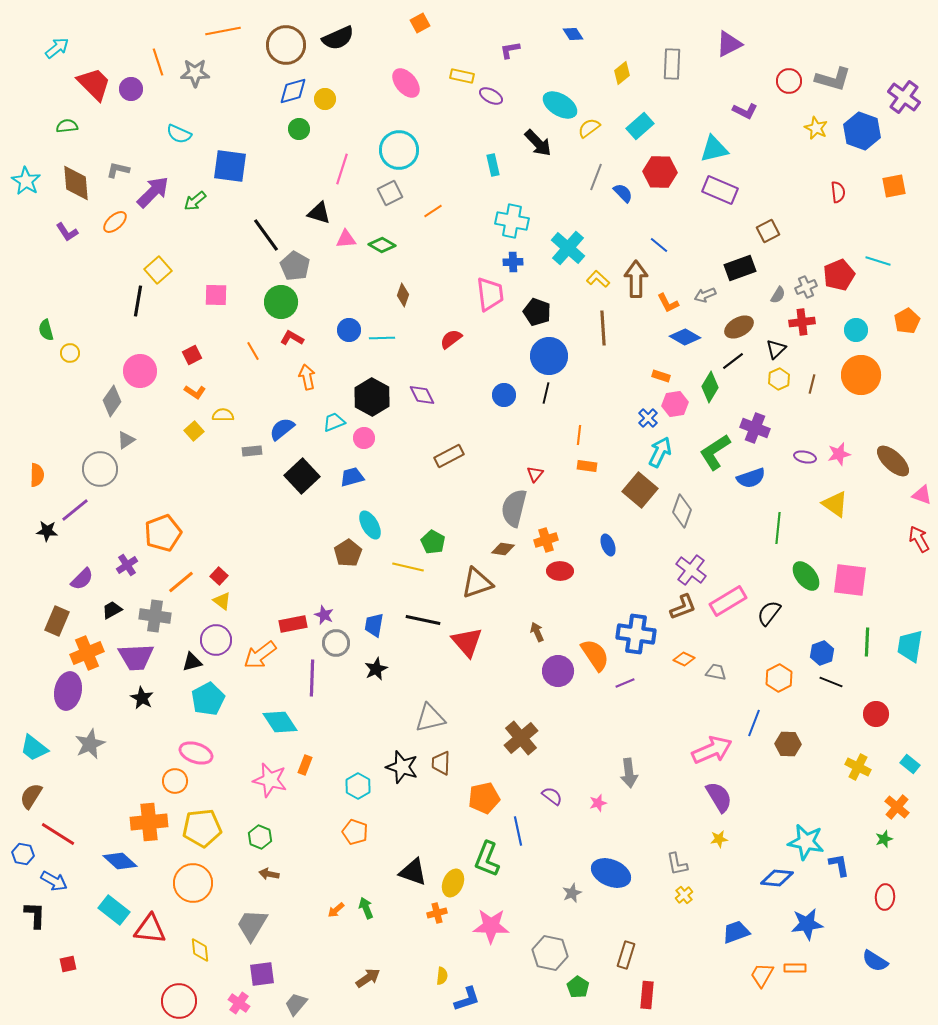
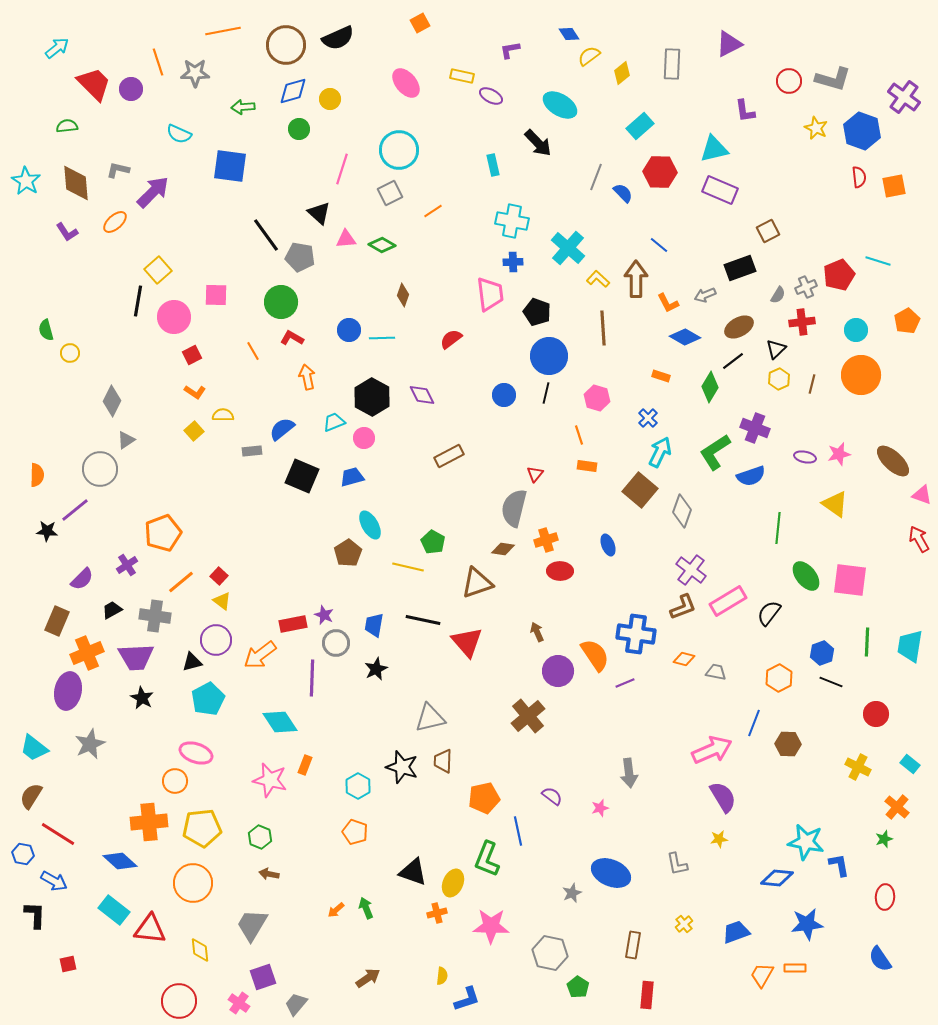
blue diamond at (573, 34): moved 4 px left
yellow circle at (325, 99): moved 5 px right
purple L-shape at (745, 111): rotated 55 degrees clockwise
yellow semicircle at (589, 128): moved 72 px up
red semicircle at (838, 192): moved 21 px right, 15 px up
green arrow at (195, 201): moved 48 px right, 94 px up; rotated 35 degrees clockwise
black triangle at (319, 213): rotated 25 degrees clockwise
gray pentagon at (295, 266): moved 5 px right, 9 px up; rotated 20 degrees counterclockwise
pink circle at (140, 371): moved 34 px right, 54 px up
gray diamond at (112, 401): rotated 8 degrees counterclockwise
pink hexagon at (675, 404): moved 78 px left, 6 px up; rotated 25 degrees clockwise
orange line at (579, 435): rotated 24 degrees counterclockwise
black square at (302, 476): rotated 24 degrees counterclockwise
blue semicircle at (751, 478): moved 2 px up
orange diamond at (684, 659): rotated 10 degrees counterclockwise
brown cross at (521, 738): moved 7 px right, 22 px up
brown trapezoid at (441, 763): moved 2 px right, 2 px up
purple semicircle at (719, 797): moved 4 px right
pink star at (598, 803): moved 2 px right, 5 px down
yellow cross at (684, 895): moved 29 px down
brown rectangle at (626, 955): moved 7 px right, 10 px up; rotated 8 degrees counterclockwise
blue semicircle at (875, 961): moved 5 px right, 2 px up; rotated 24 degrees clockwise
purple square at (262, 974): moved 1 px right, 3 px down; rotated 12 degrees counterclockwise
